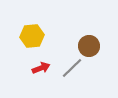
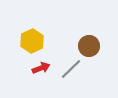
yellow hexagon: moved 5 px down; rotated 20 degrees counterclockwise
gray line: moved 1 px left, 1 px down
